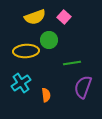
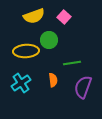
yellow semicircle: moved 1 px left, 1 px up
orange semicircle: moved 7 px right, 15 px up
